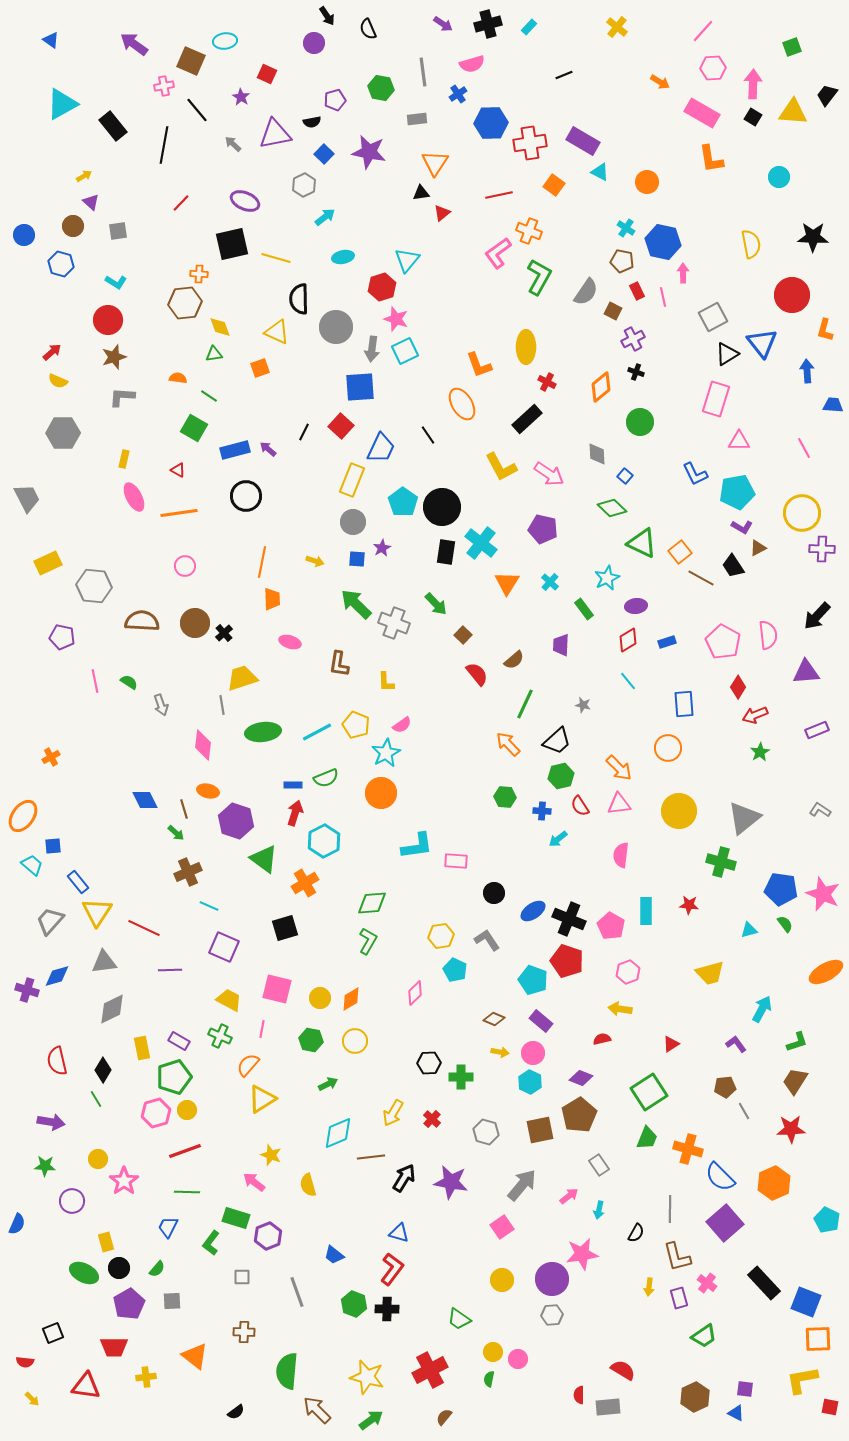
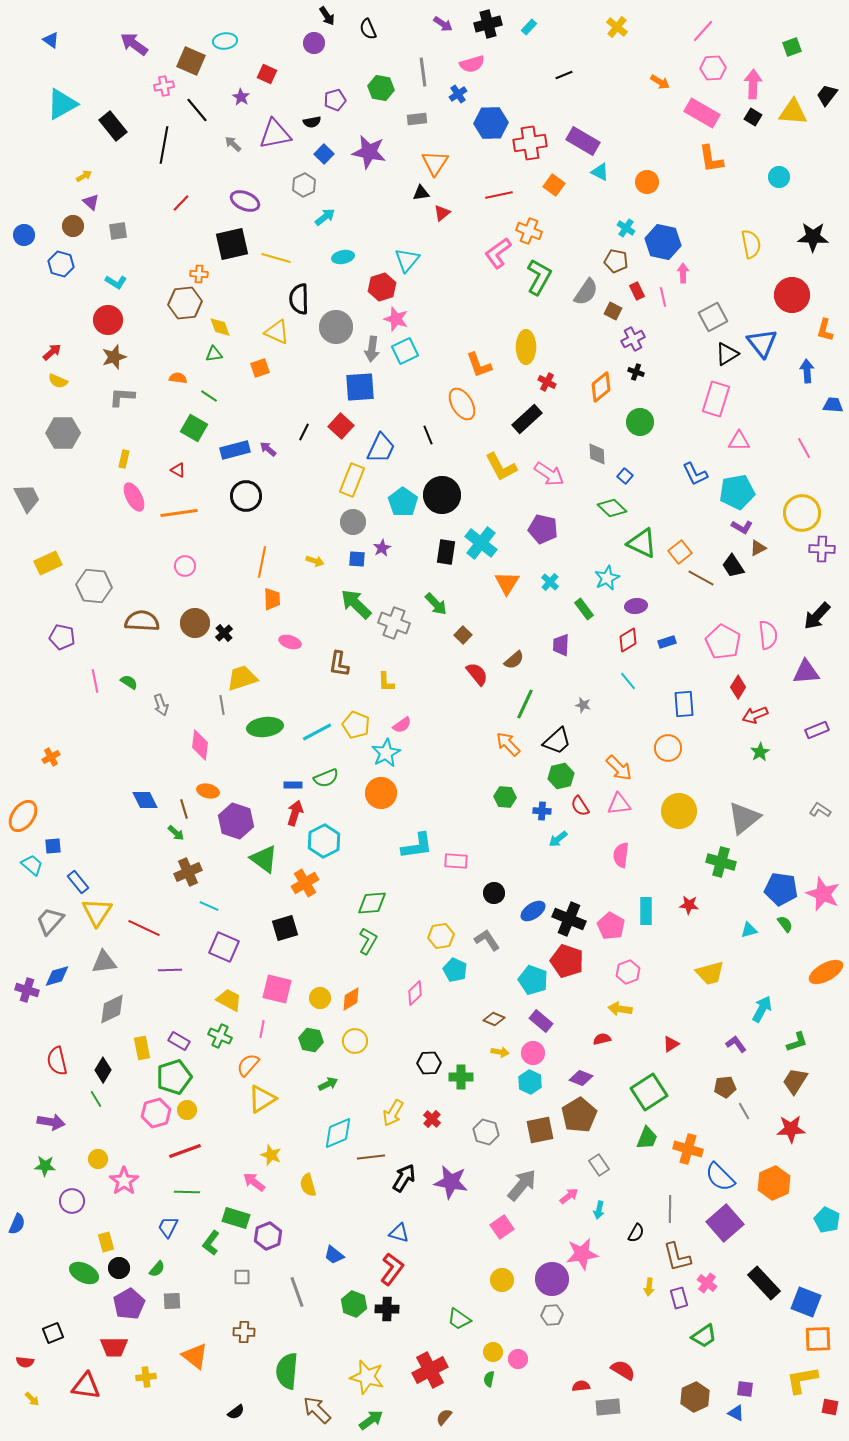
brown pentagon at (622, 261): moved 6 px left
black line at (428, 435): rotated 12 degrees clockwise
black circle at (442, 507): moved 12 px up
green ellipse at (263, 732): moved 2 px right, 5 px up
pink diamond at (203, 745): moved 3 px left
red semicircle at (579, 1395): moved 2 px right, 9 px up; rotated 84 degrees clockwise
